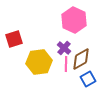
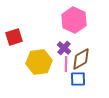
red square: moved 2 px up
blue square: moved 10 px left; rotated 28 degrees clockwise
